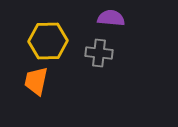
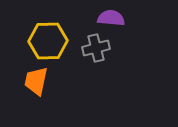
gray cross: moved 3 px left, 5 px up; rotated 20 degrees counterclockwise
